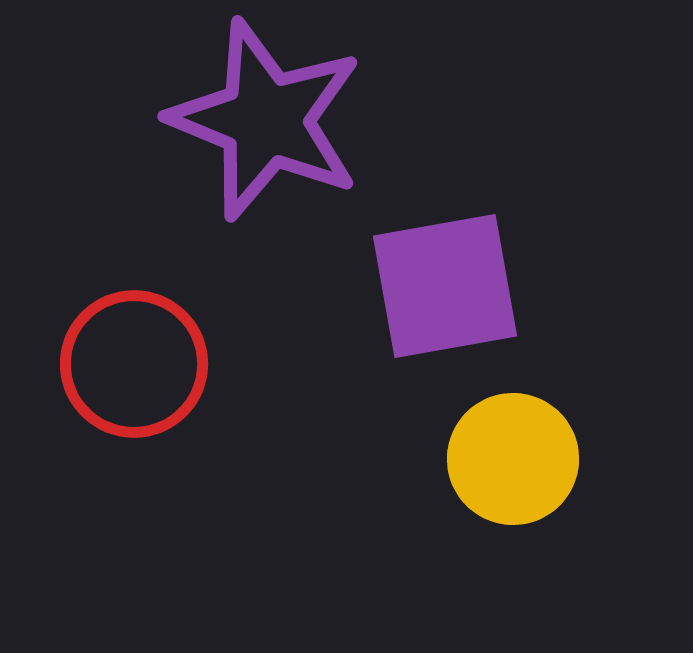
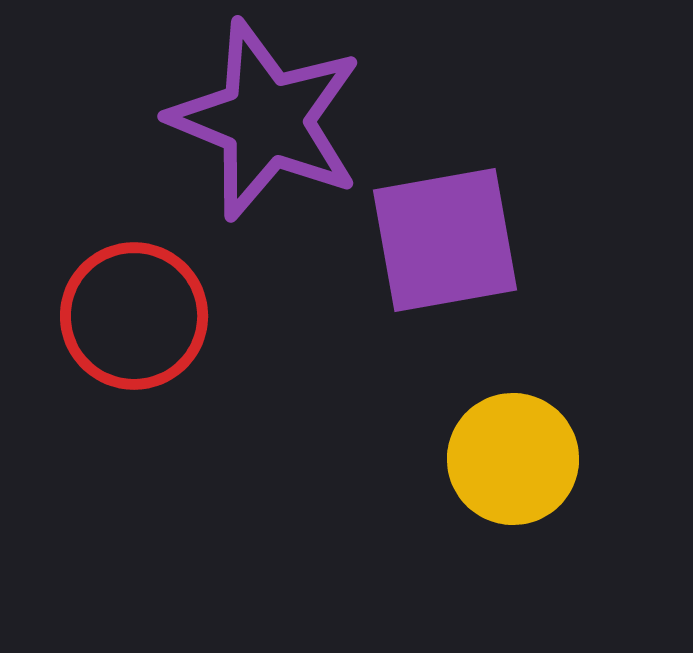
purple square: moved 46 px up
red circle: moved 48 px up
